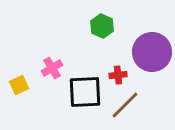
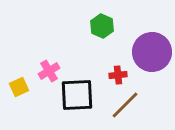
pink cross: moved 3 px left, 3 px down
yellow square: moved 2 px down
black square: moved 8 px left, 3 px down
